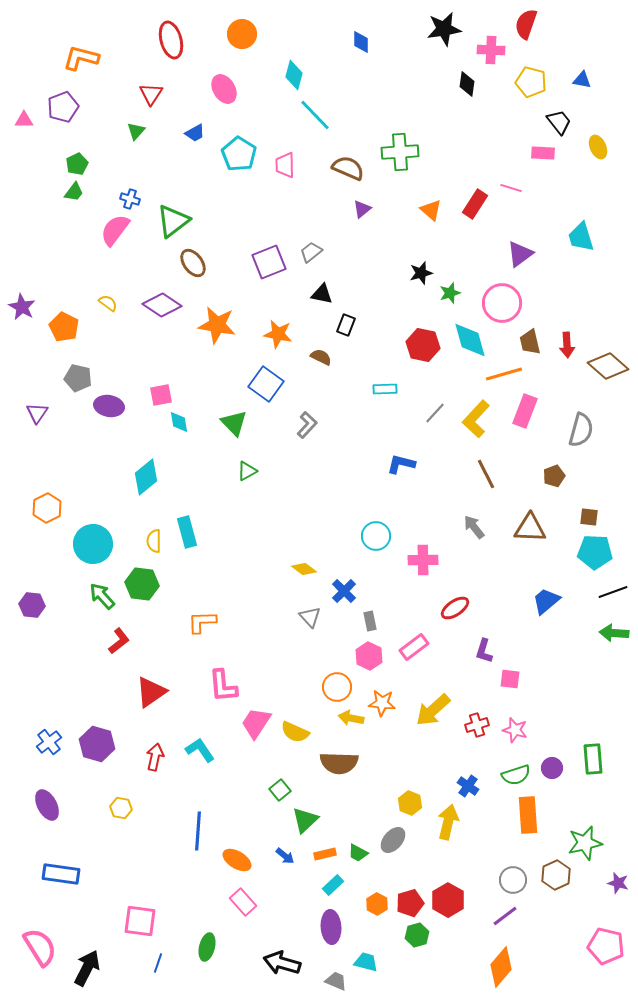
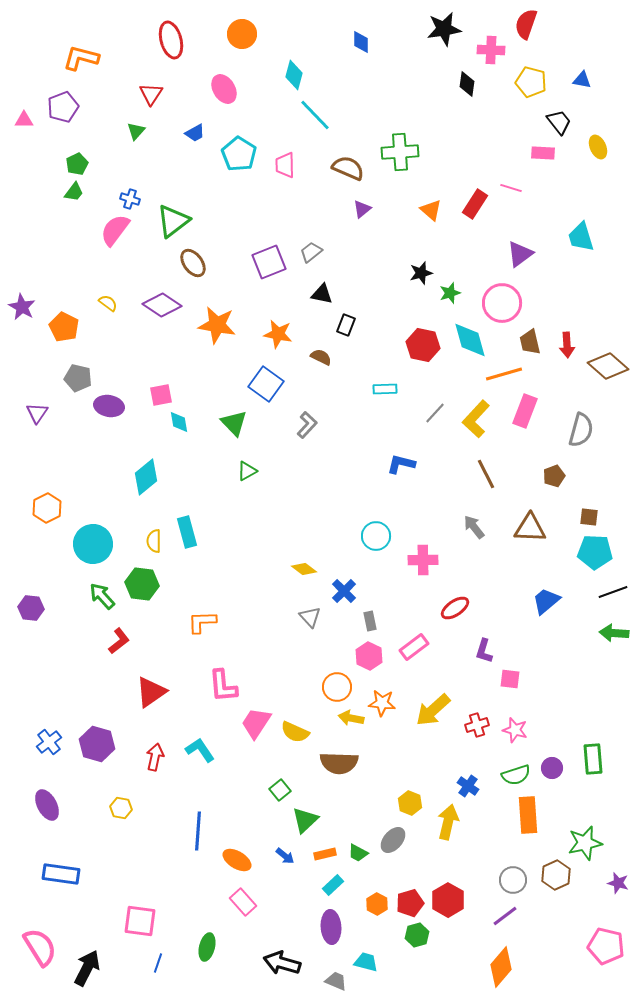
purple hexagon at (32, 605): moved 1 px left, 3 px down
